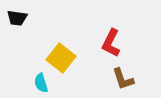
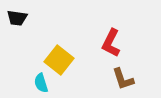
yellow square: moved 2 px left, 2 px down
